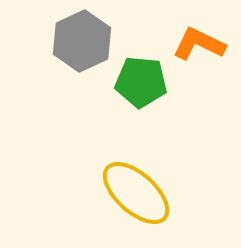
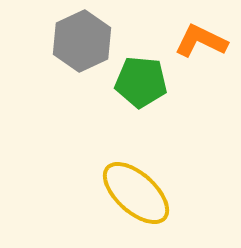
orange L-shape: moved 2 px right, 3 px up
